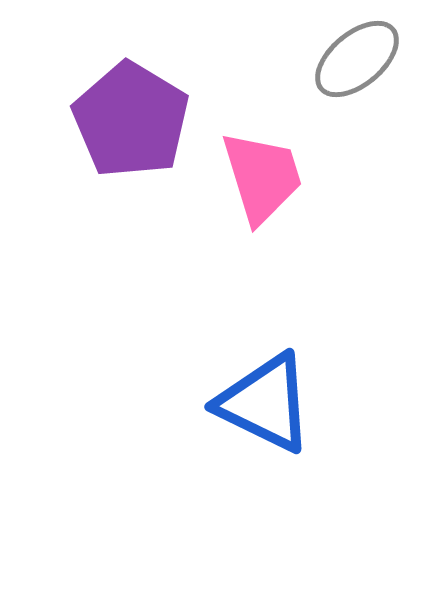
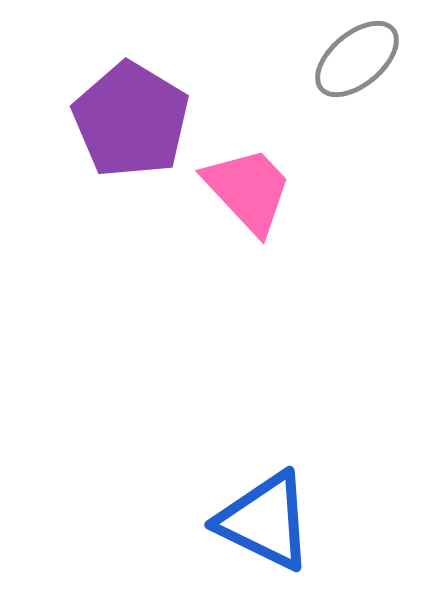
pink trapezoid: moved 14 px left, 13 px down; rotated 26 degrees counterclockwise
blue triangle: moved 118 px down
